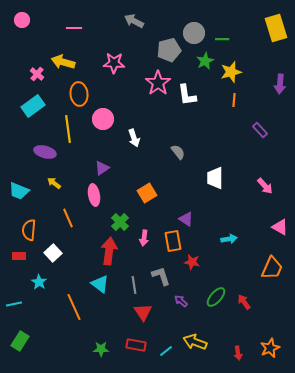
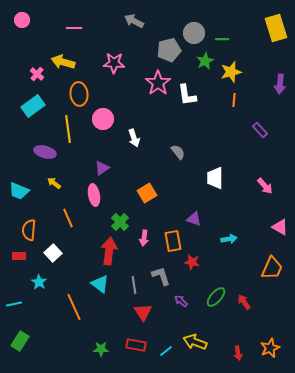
purple triangle at (186, 219): moved 8 px right; rotated 14 degrees counterclockwise
